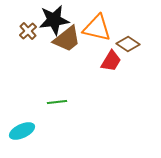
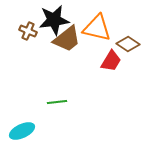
brown cross: rotated 24 degrees counterclockwise
